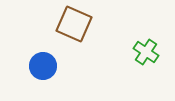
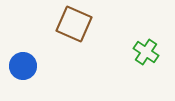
blue circle: moved 20 px left
